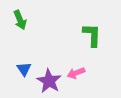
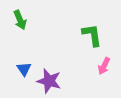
green L-shape: rotated 10 degrees counterclockwise
pink arrow: moved 28 px right, 7 px up; rotated 42 degrees counterclockwise
purple star: rotated 15 degrees counterclockwise
